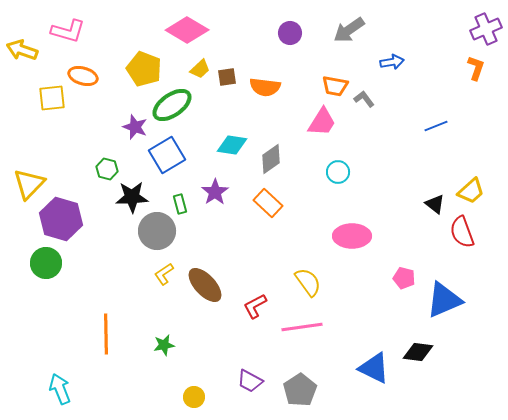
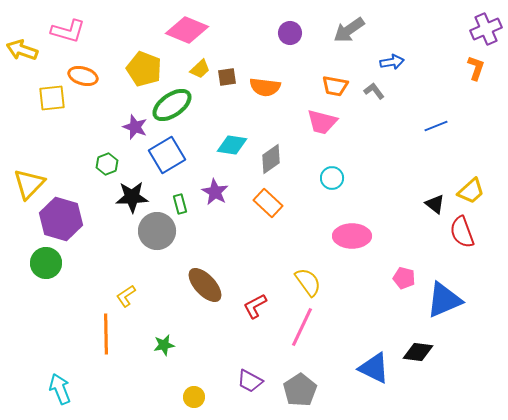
pink diamond at (187, 30): rotated 9 degrees counterclockwise
gray L-shape at (364, 99): moved 10 px right, 8 px up
pink trapezoid at (322, 122): rotated 72 degrees clockwise
green hexagon at (107, 169): moved 5 px up; rotated 25 degrees clockwise
cyan circle at (338, 172): moved 6 px left, 6 px down
purple star at (215, 192): rotated 8 degrees counterclockwise
yellow L-shape at (164, 274): moved 38 px left, 22 px down
pink line at (302, 327): rotated 57 degrees counterclockwise
